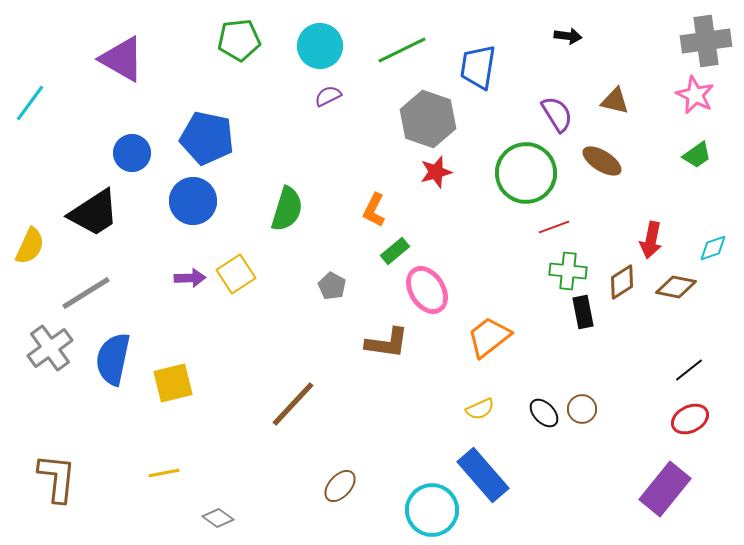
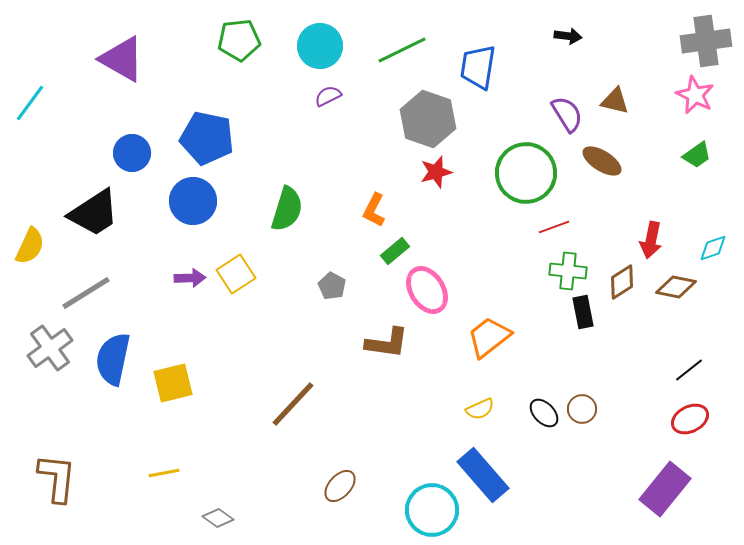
purple semicircle at (557, 114): moved 10 px right
